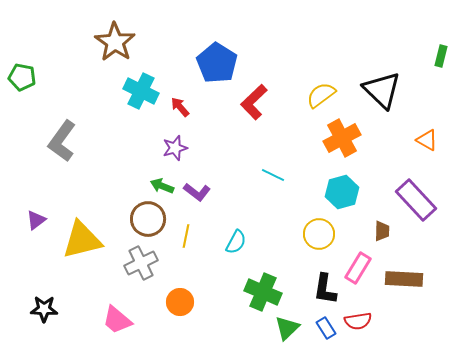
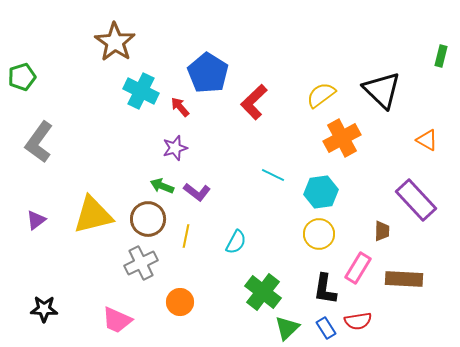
blue pentagon: moved 9 px left, 10 px down
green pentagon: rotated 28 degrees counterclockwise
gray L-shape: moved 23 px left, 1 px down
cyan hexagon: moved 21 px left; rotated 8 degrees clockwise
yellow triangle: moved 11 px right, 25 px up
green cross: rotated 15 degrees clockwise
pink trapezoid: rotated 16 degrees counterclockwise
